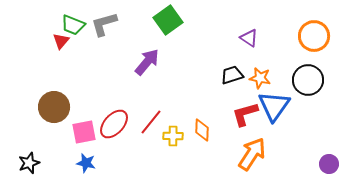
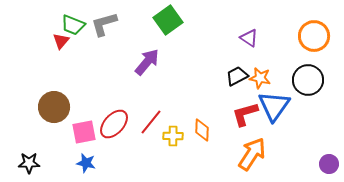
black trapezoid: moved 5 px right, 1 px down; rotated 10 degrees counterclockwise
black star: rotated 20 degrees clockwise
